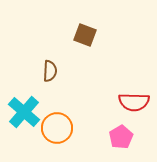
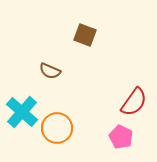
brown semicircle: rotated 110 degrees clockwise
red semicircle: rotated 56 degrees counterclockwise
cyan cross: moved 2 px left
pink pentagon: rotated 15 degrees counterclockwise
